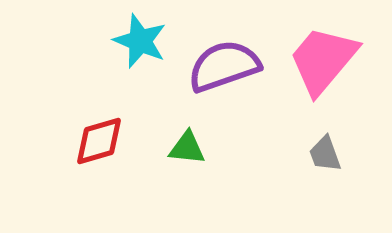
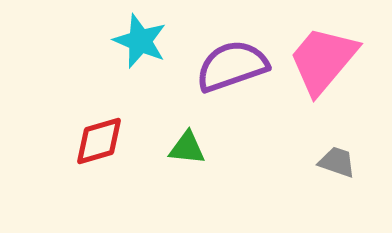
purple semicircle: moved 8 px right
gray trapezoid: moved 12 px right, 8 px down; rotated 129 degrees clockwise
